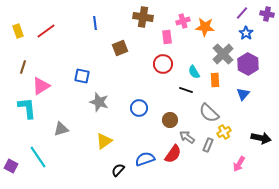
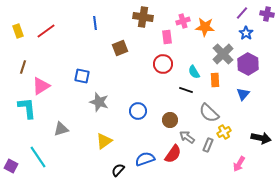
blue circle: moved 1 px left, 3 px down
